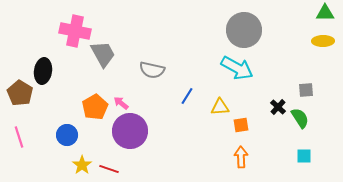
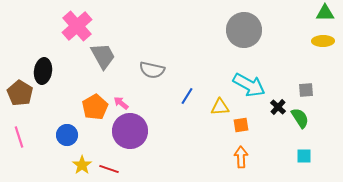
pink cross: moved 2 px right, 5 px up; rotated 36 degrees clockwise
gray trapezoid: moved 2 px down
cyan arrow: moved 12 px right, 17 px down
